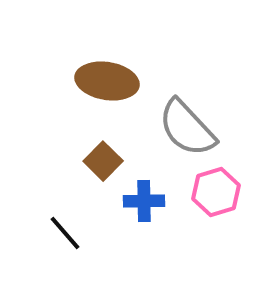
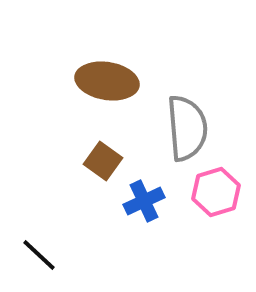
gray semicircle: rotated 142 degrees counterclockwise
brown square: rotated 9 degrees counterclockwise
blue cross: rotated 24 degrees counterclockwise
black line: moved 26 px left, 22 px down; rotated 6 degrees counterclockwise
